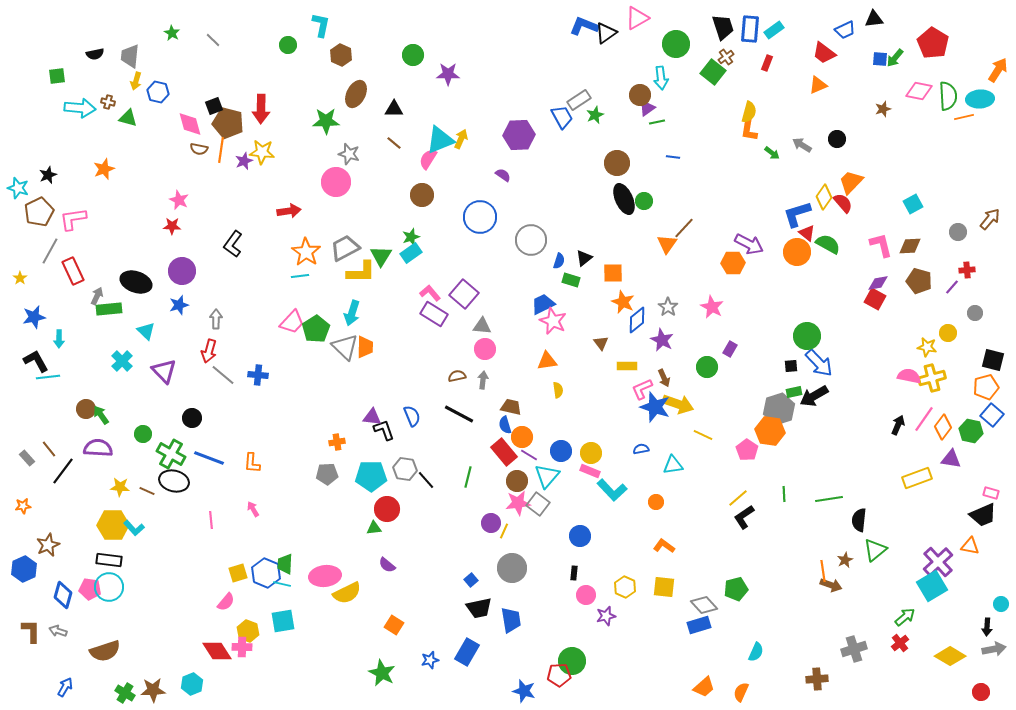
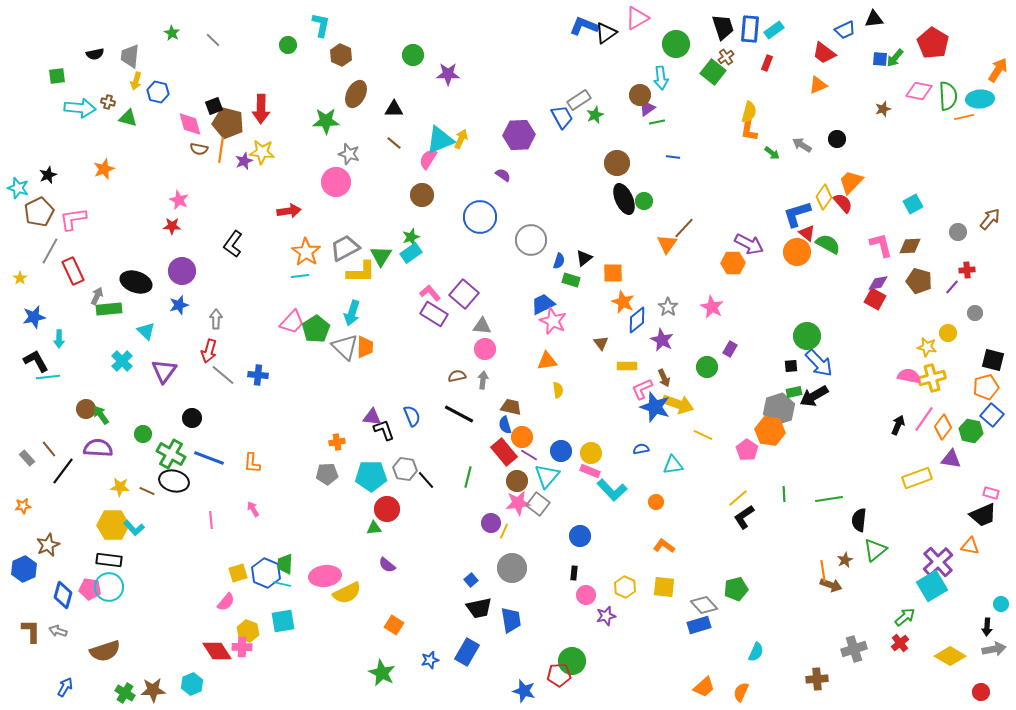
purple triangle at (164, 371): rotated 20 degrees clockwise
